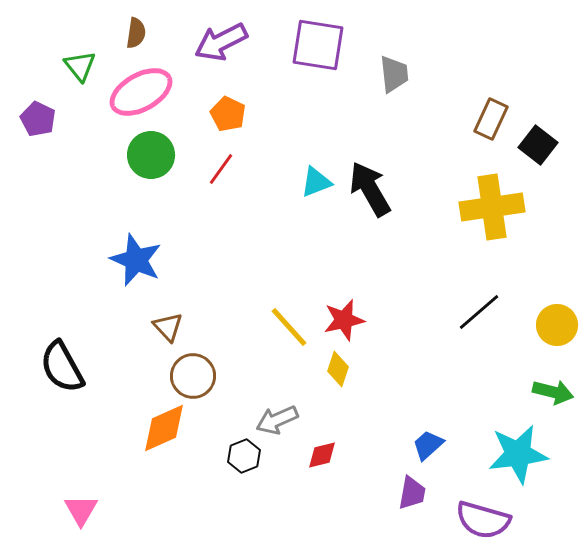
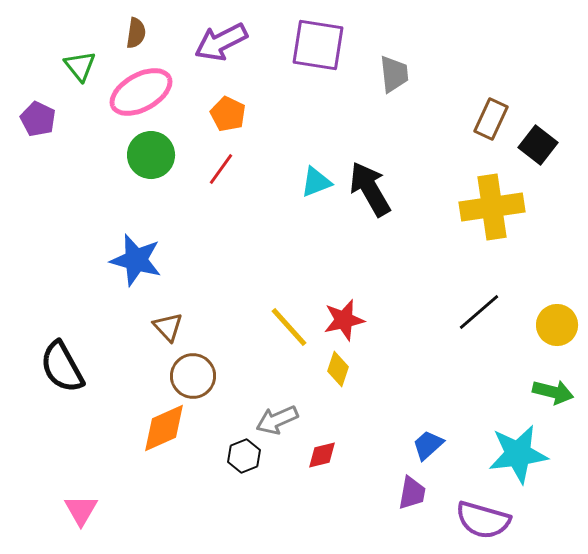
blue star: rotated 8 degrees counterclockwise
